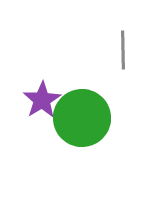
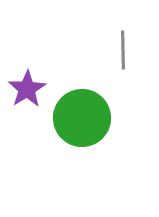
purple star: moved 15 px left, 11 px up
